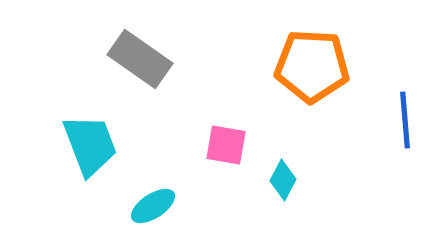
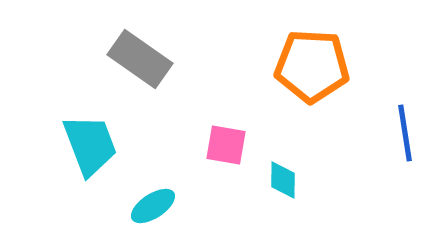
blue line: moved 13 px down; rotated 4 degrees counterclockwise
cyan diamond: rotated 27 degrees counterclockwise
